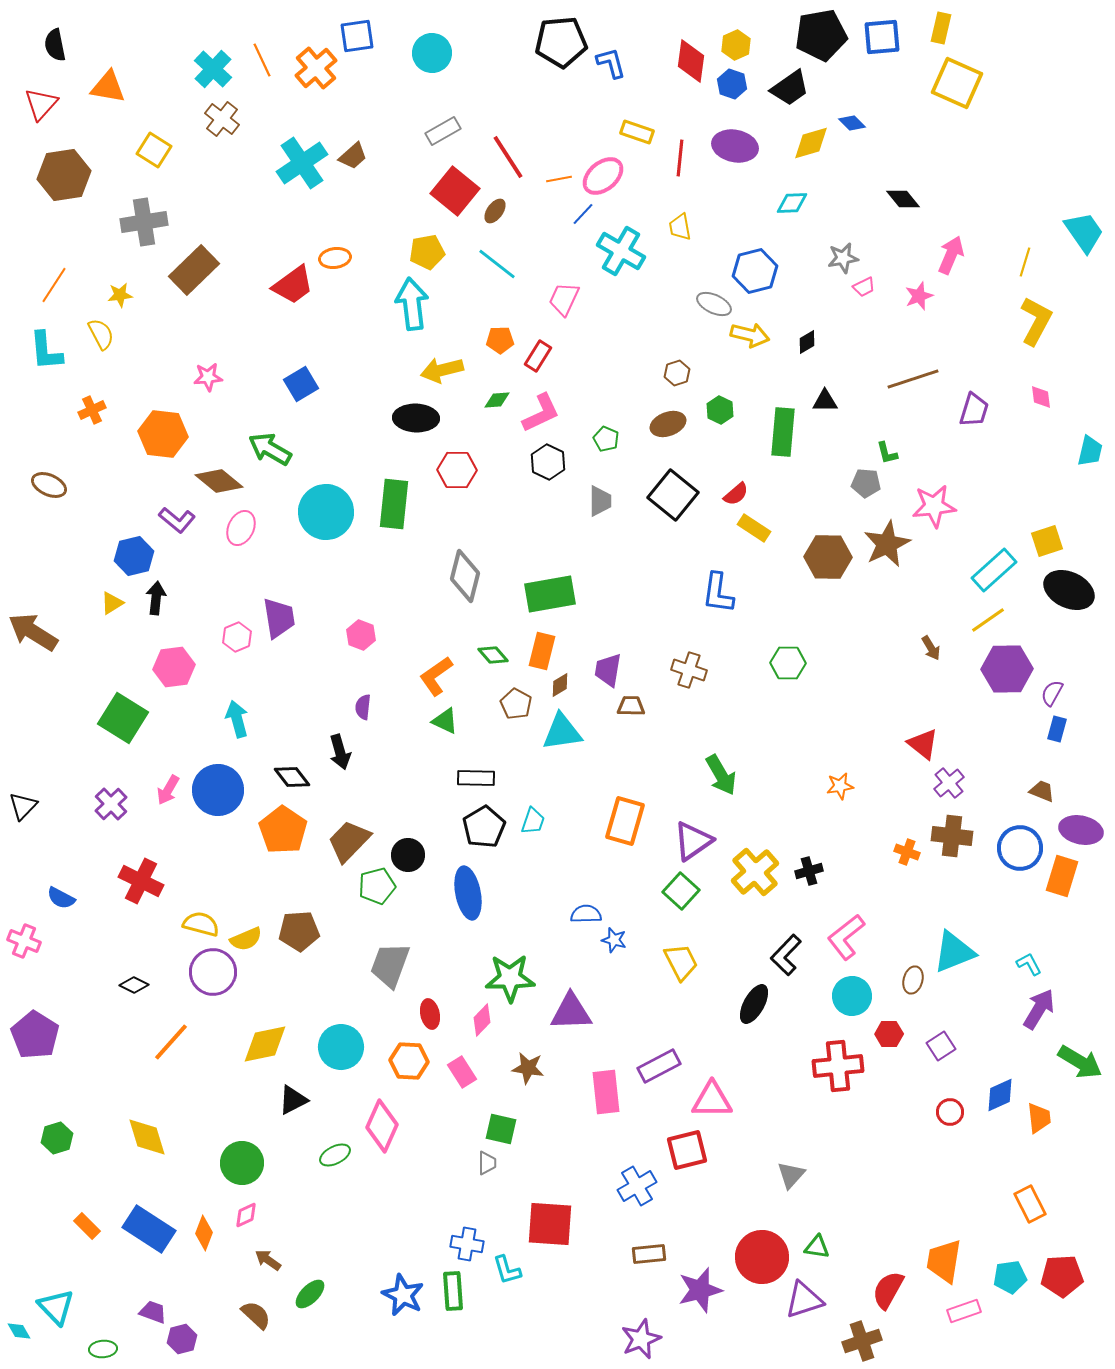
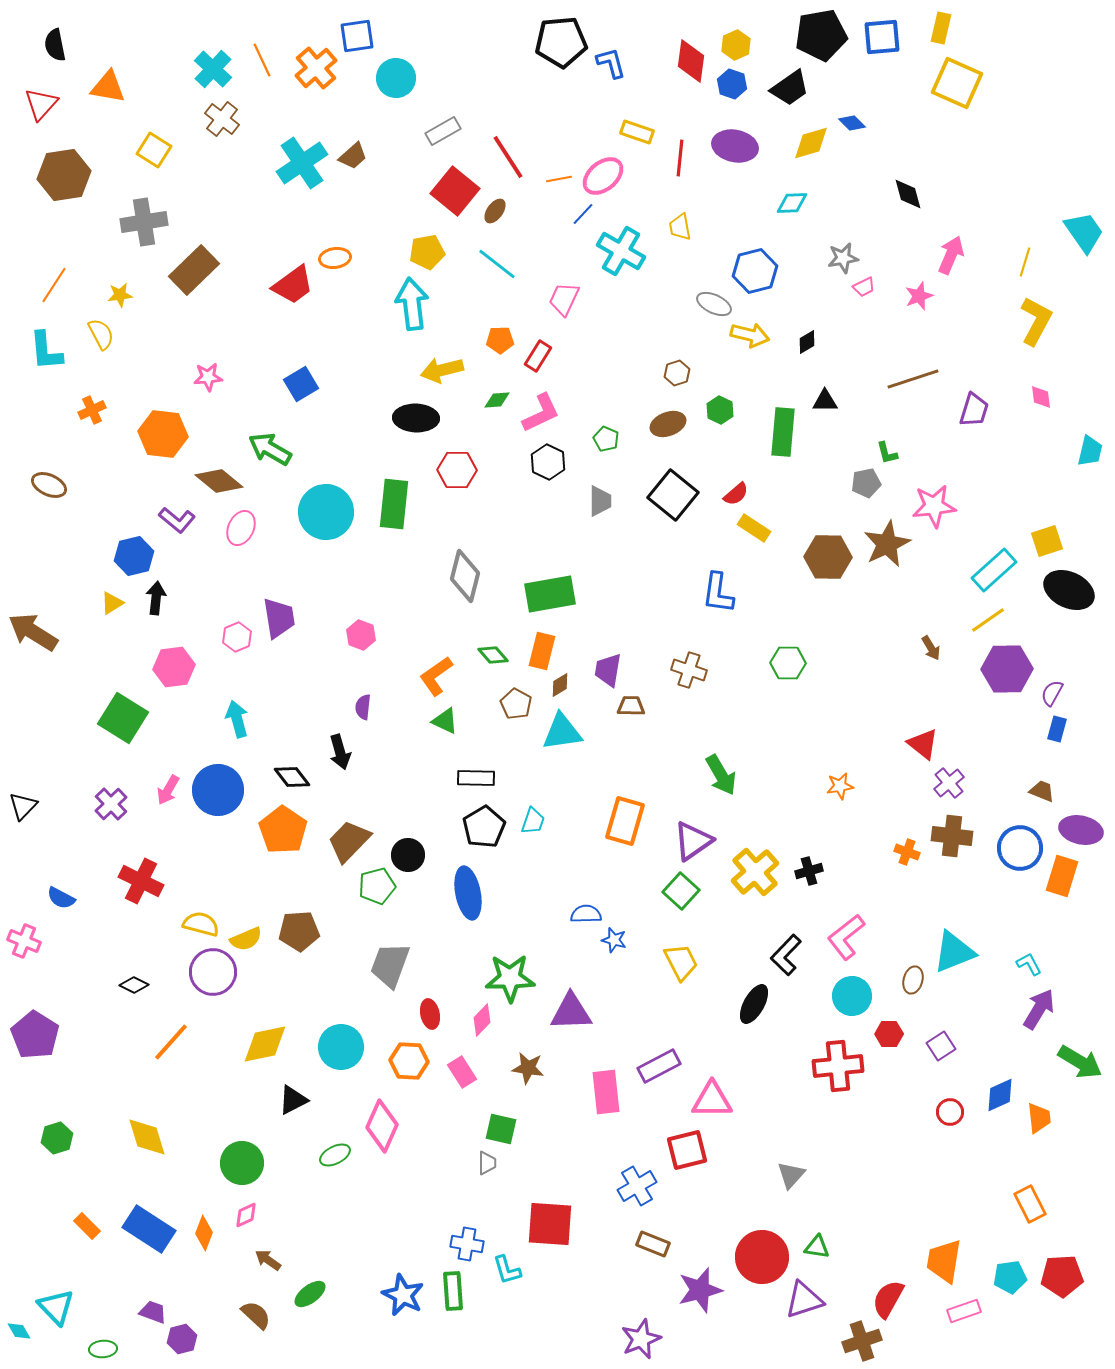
cyan circle at (432, 53): moved 36 px left, 25 px down
black diamond at (903, 199): moved 5 px right, 5 px up; rotated 24 degrees clockwise
gray pentagon at (866, 483): rotated 16 degrees counterclockwise
brown rectangle at (649, 1254): moved 4 px right, 10 px up; rotated 28 degrees clockwise
red semicircle at (888, 1290): moved 9 px down
green ellipse at (310, 1294): rotated 8 degrees clockwise
